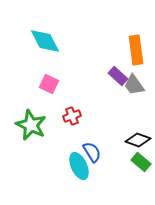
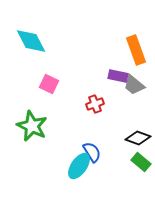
cyan diamond: moved 14 px left
orange rectangle: rotated 12 degrees counterclockwise
purple rectangle: rotated 30 degrees counterclockwise
gray trapezoid: rotated 15 degrees counterclockwise
red cross: moved 23 px right, 12 px up
green star: moved 1 px right, 1 px down
black diamond: moved 2 px up
cyan ellipse: rotated 60 degrees clockwise
